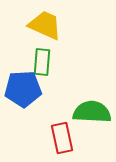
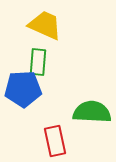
green rectangle: moved 4 px left
red rectangle: moved 7 px left, 3 px down
